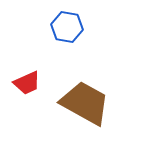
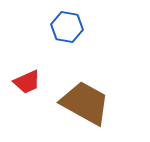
red trapezoid: moved 1 px up
